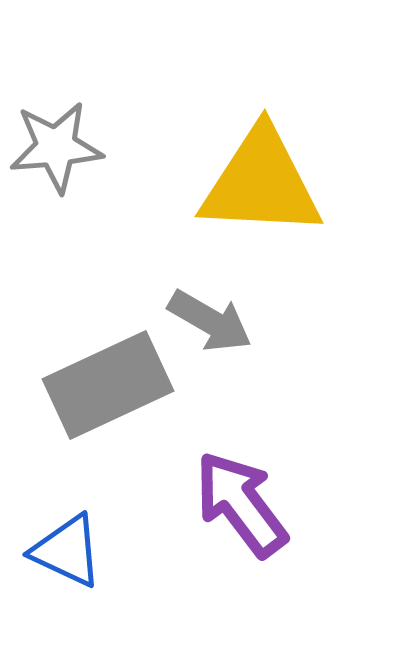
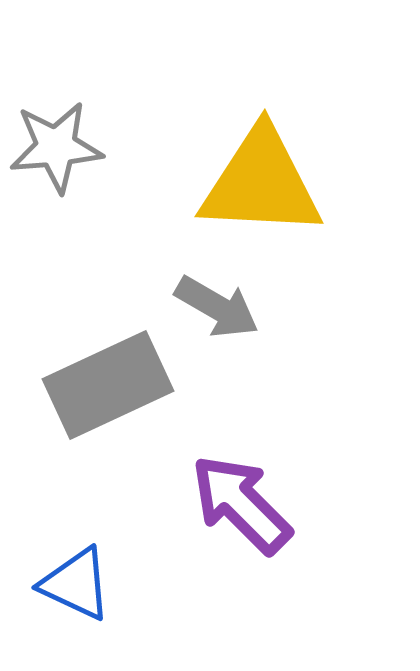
gray arrow: moved 7 px right, 14 px up
purple arrow: rotated 8 degrees counterclockwise
blue triangle: moved 9 px right, 33 px down
